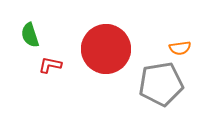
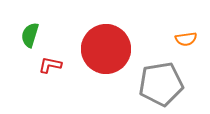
green semicircle: rotated 35 degrees clockwise
orange semicircle: moved 6 px right, 9 px up
